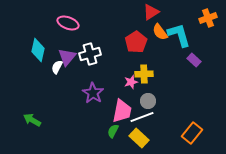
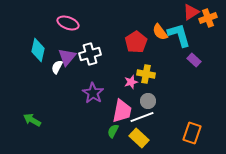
red triangle: moved 40 px right
yellow cross: moved 2 px right; rotated 12 degrees clockwise
orange rectangle: rotated 20 degrees counterclockwise
